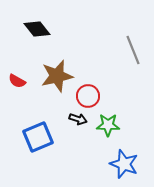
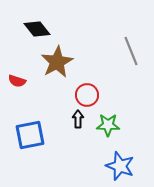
gray line: moved 2 px left, 1 px down
brown star: moved 14 px up; rotated 16 degrees counterclockwise
red semicircle: rotated 12 degrees counterclockwise
red circle: moved 1 px left, 1 px up
black arrow: rotated 108 degrees counterclockwise
blue square: moved 8 px left, 2 px up; rotated 12 degrees clockwise
blue star: moved 4 px left, 2 px down
